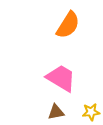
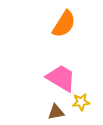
orange semicircle: moved 4 px left, 1 px up
yellow star: moved 10 px left, 10 px up
